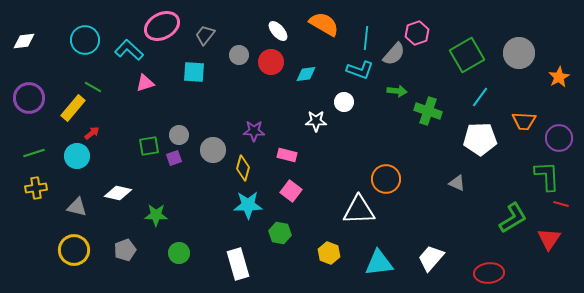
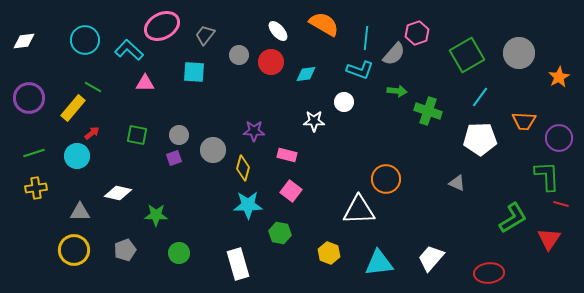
pink triangle at (145, 83): rotated 18 degrees clockwise
white star at (316, 121): moved 2 px left
green square at (149, 146): moved 12 px left, 11 px up; rotated 20 degrees clockwise
gray triangle at (77, 207): moved 3 px right, 5 px down; rotated 15 degrees counterclockwise
